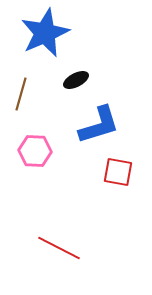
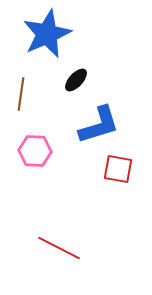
blue star: moved 2 px right, 1 px down
black ellipse: rotated 20 degrees counterclockwise
brown line: rotated 8 degrees counterclockwise
red square: moved 3 px up
